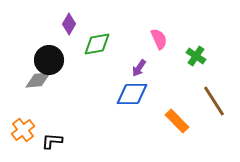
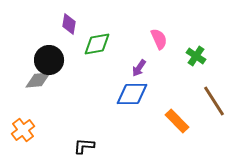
purple diamond: rotated 20 degrees counterclockwise
black L-shape: moved 32 px right, 5 px down
